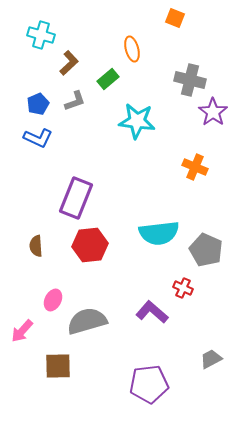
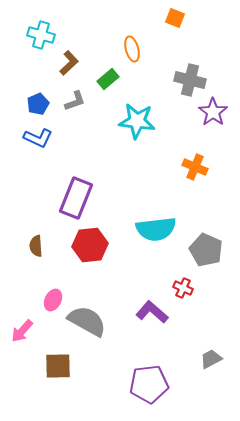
cyan semicircle: moved 3 px left, 4 px up
gray semicircle: rotated 45 degrees clockwise
